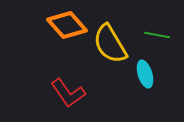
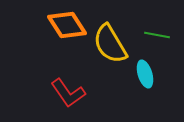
orange diamond: rotated 9 degrees clockwise
